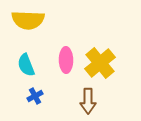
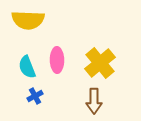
pink ellipse: moved 9 px left
cyan semicircle: moved 1 px right, 2 px down
brown arrow: moved 6 px right
